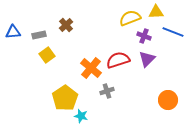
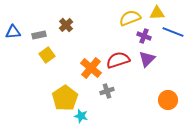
yellow triangle: moved 1 px right, 1 px down
